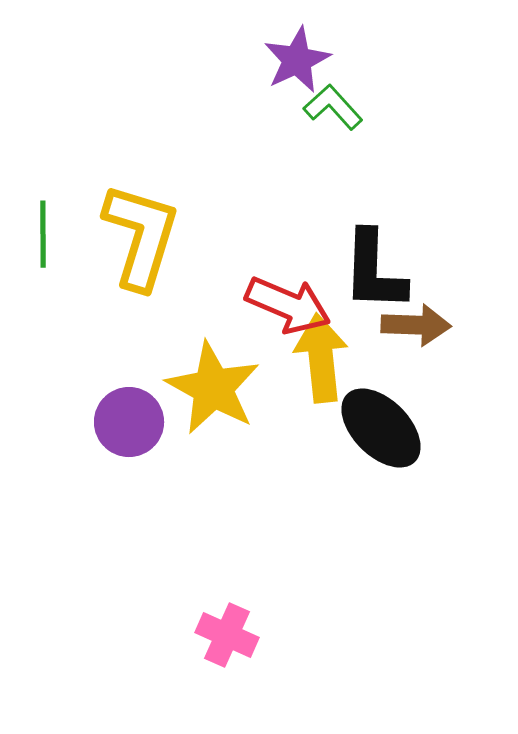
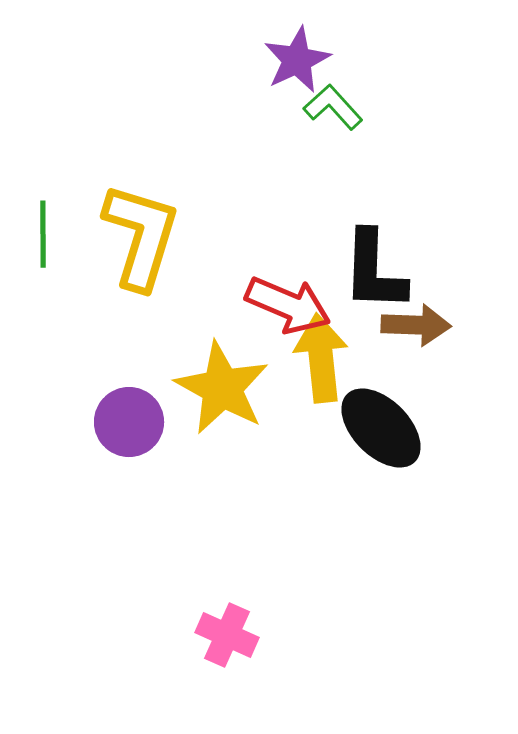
yellow star: moved 9 px right
